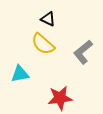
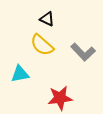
black triangle: moved 1 px left
yellow semicircle: moved 1 px left, 1 px down
gray L-shape: rotated 95 degrees counterclockwise
